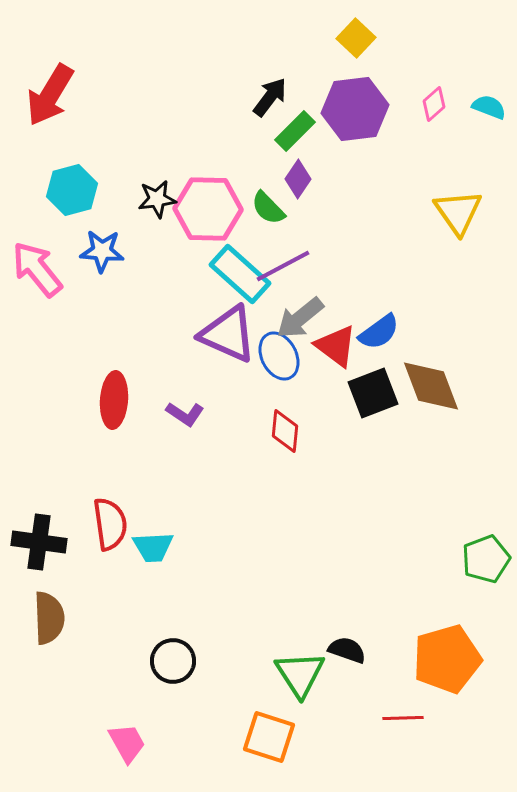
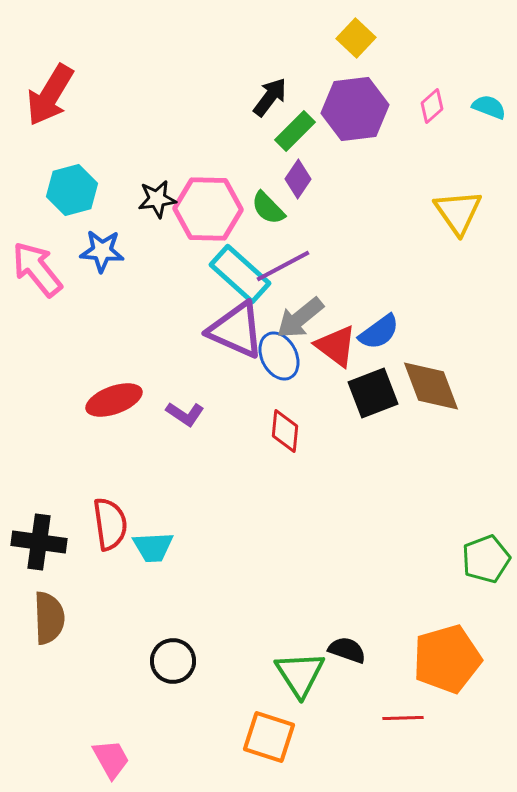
pink diamond: moved 2 px left, 2 px down
purple triangle: moved 8 px right, 4 px up
red ellipse: rotated 66 degrees clockwise
pink trapezoid: moved 16 px left, 16 px down
